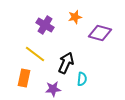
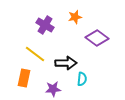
purple diamond: moved 3 px left, 5 px down; rotated 20 degrees clockwise
black arrow: rotated 65 degrees clockwise
